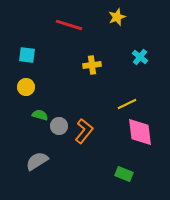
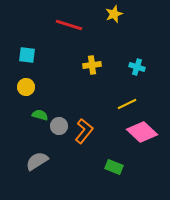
yellow star: moved 3 px left, 3 px up
cyan cross: moved 3 px left, 10 px down; rotated 21 degrees counterclockwise
pink diamond: moved 2 px right; rotated 40 degrees counterclockwise
green rectangle: moved 10 px left, 7 px up
